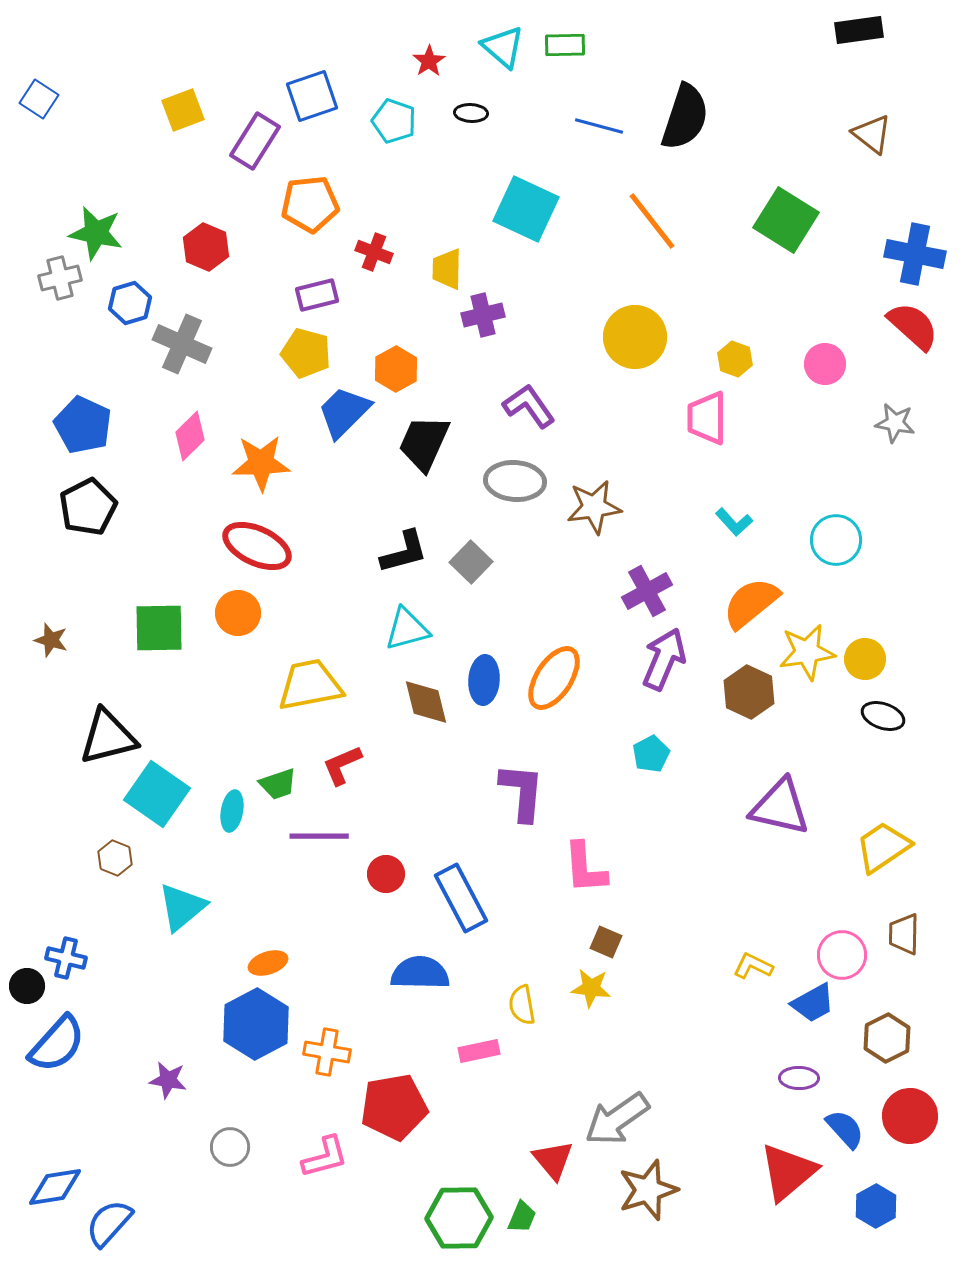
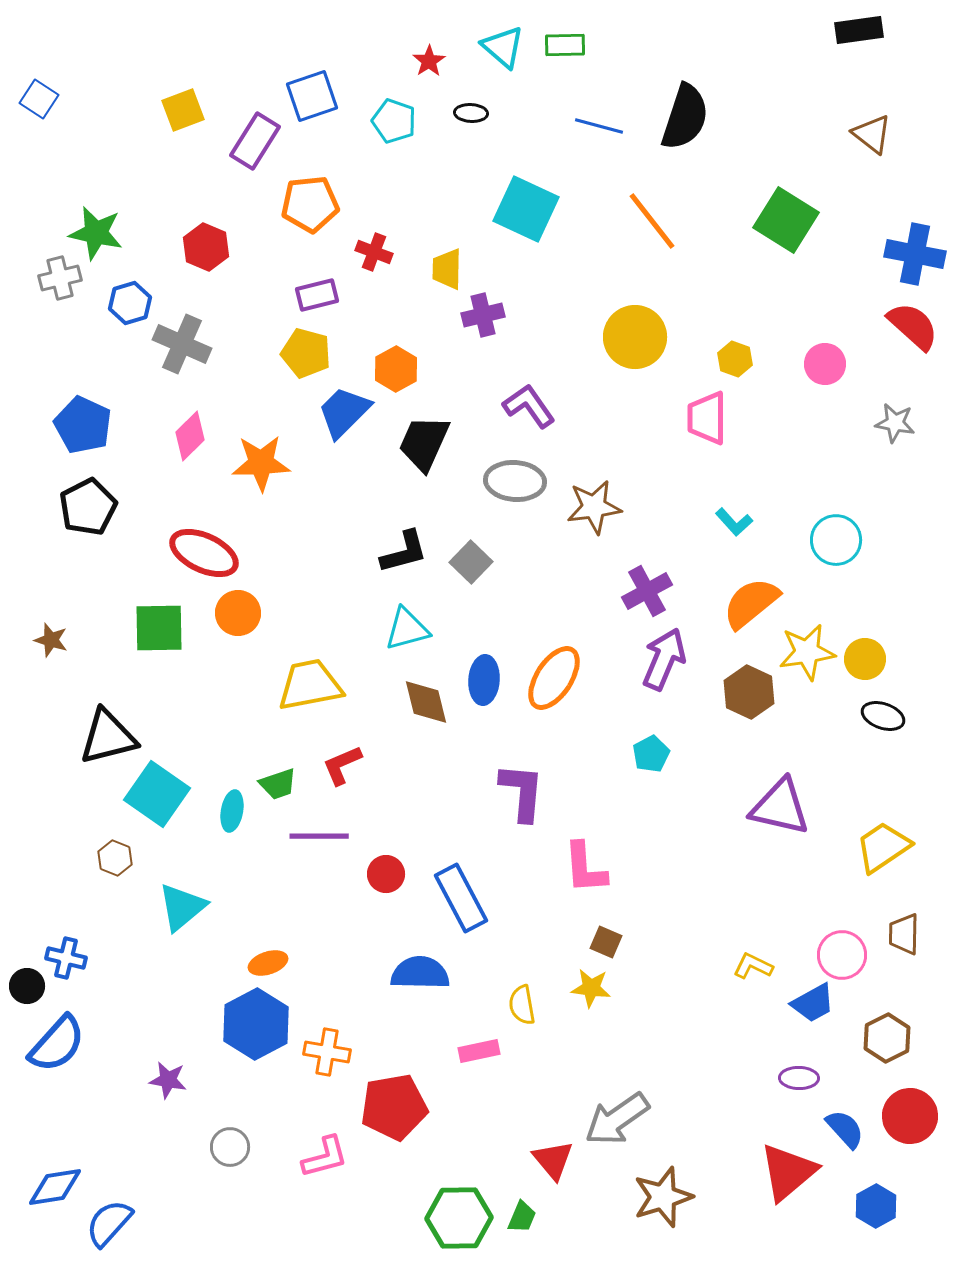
red ellipse at (257, 546): moved 53 px left, 7 px down
brown star at (648, 1190): moved 15 px right, 7 px down
